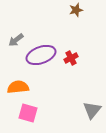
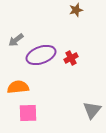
pink square: rotated 18 degrees counterclockwise
